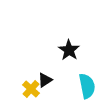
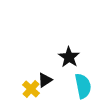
black star: moved 7 px down
cyan semicircle: moved 4 px left
